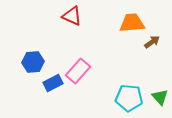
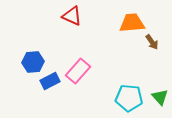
brown arrow: rotated 91 degrees clockwise
blue rectangle: moved 3 px left, 2 px up
